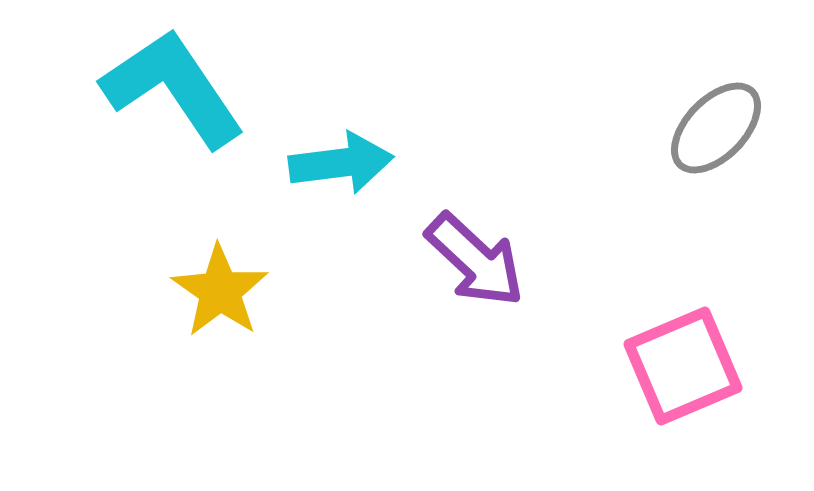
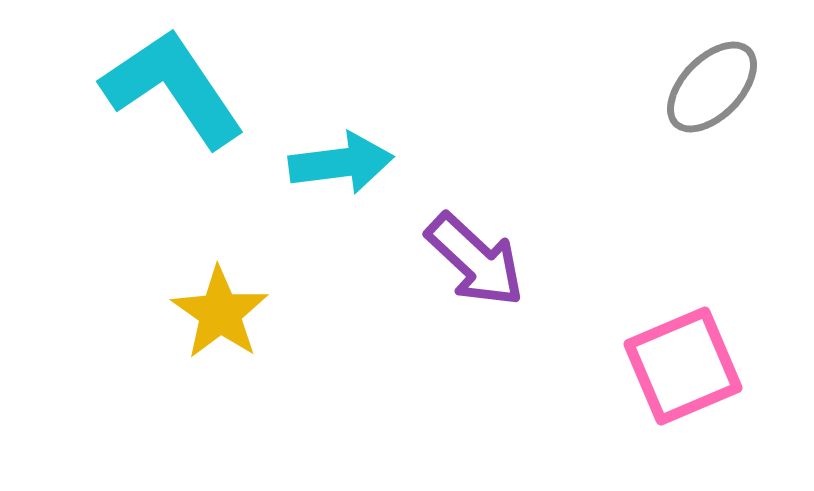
gray ellipse: moved 4 px left, 41 px up
yellow star: moved 22 px down
